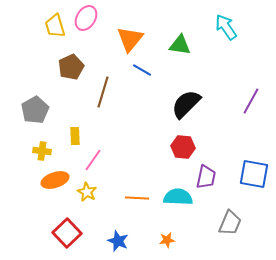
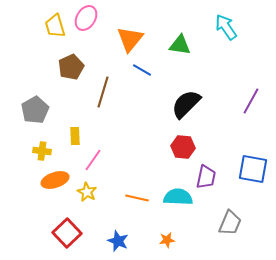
blue square: moved 1 px left, 5 px up
orange line: rotated 10 degrees clockwise
